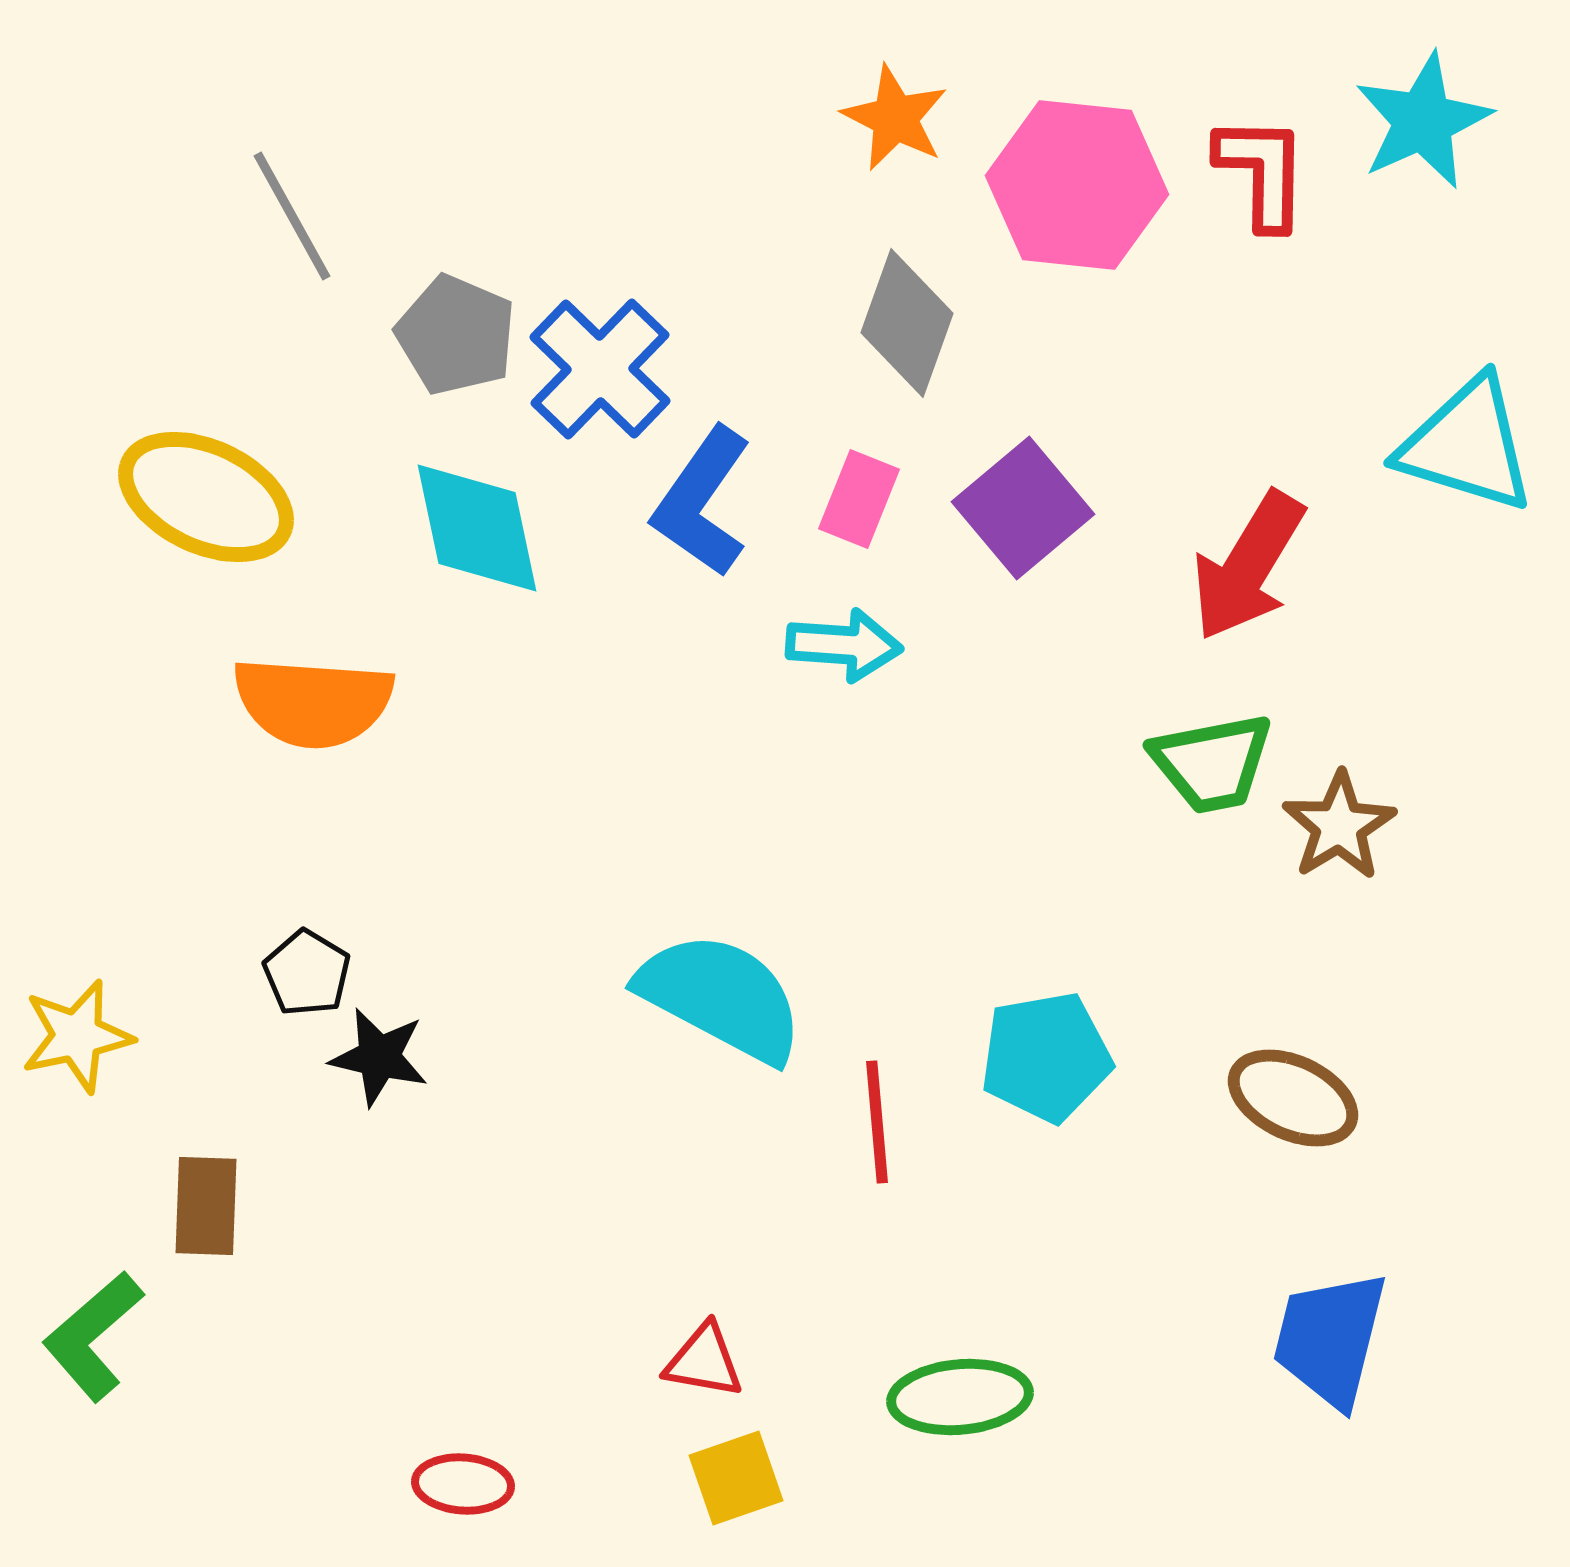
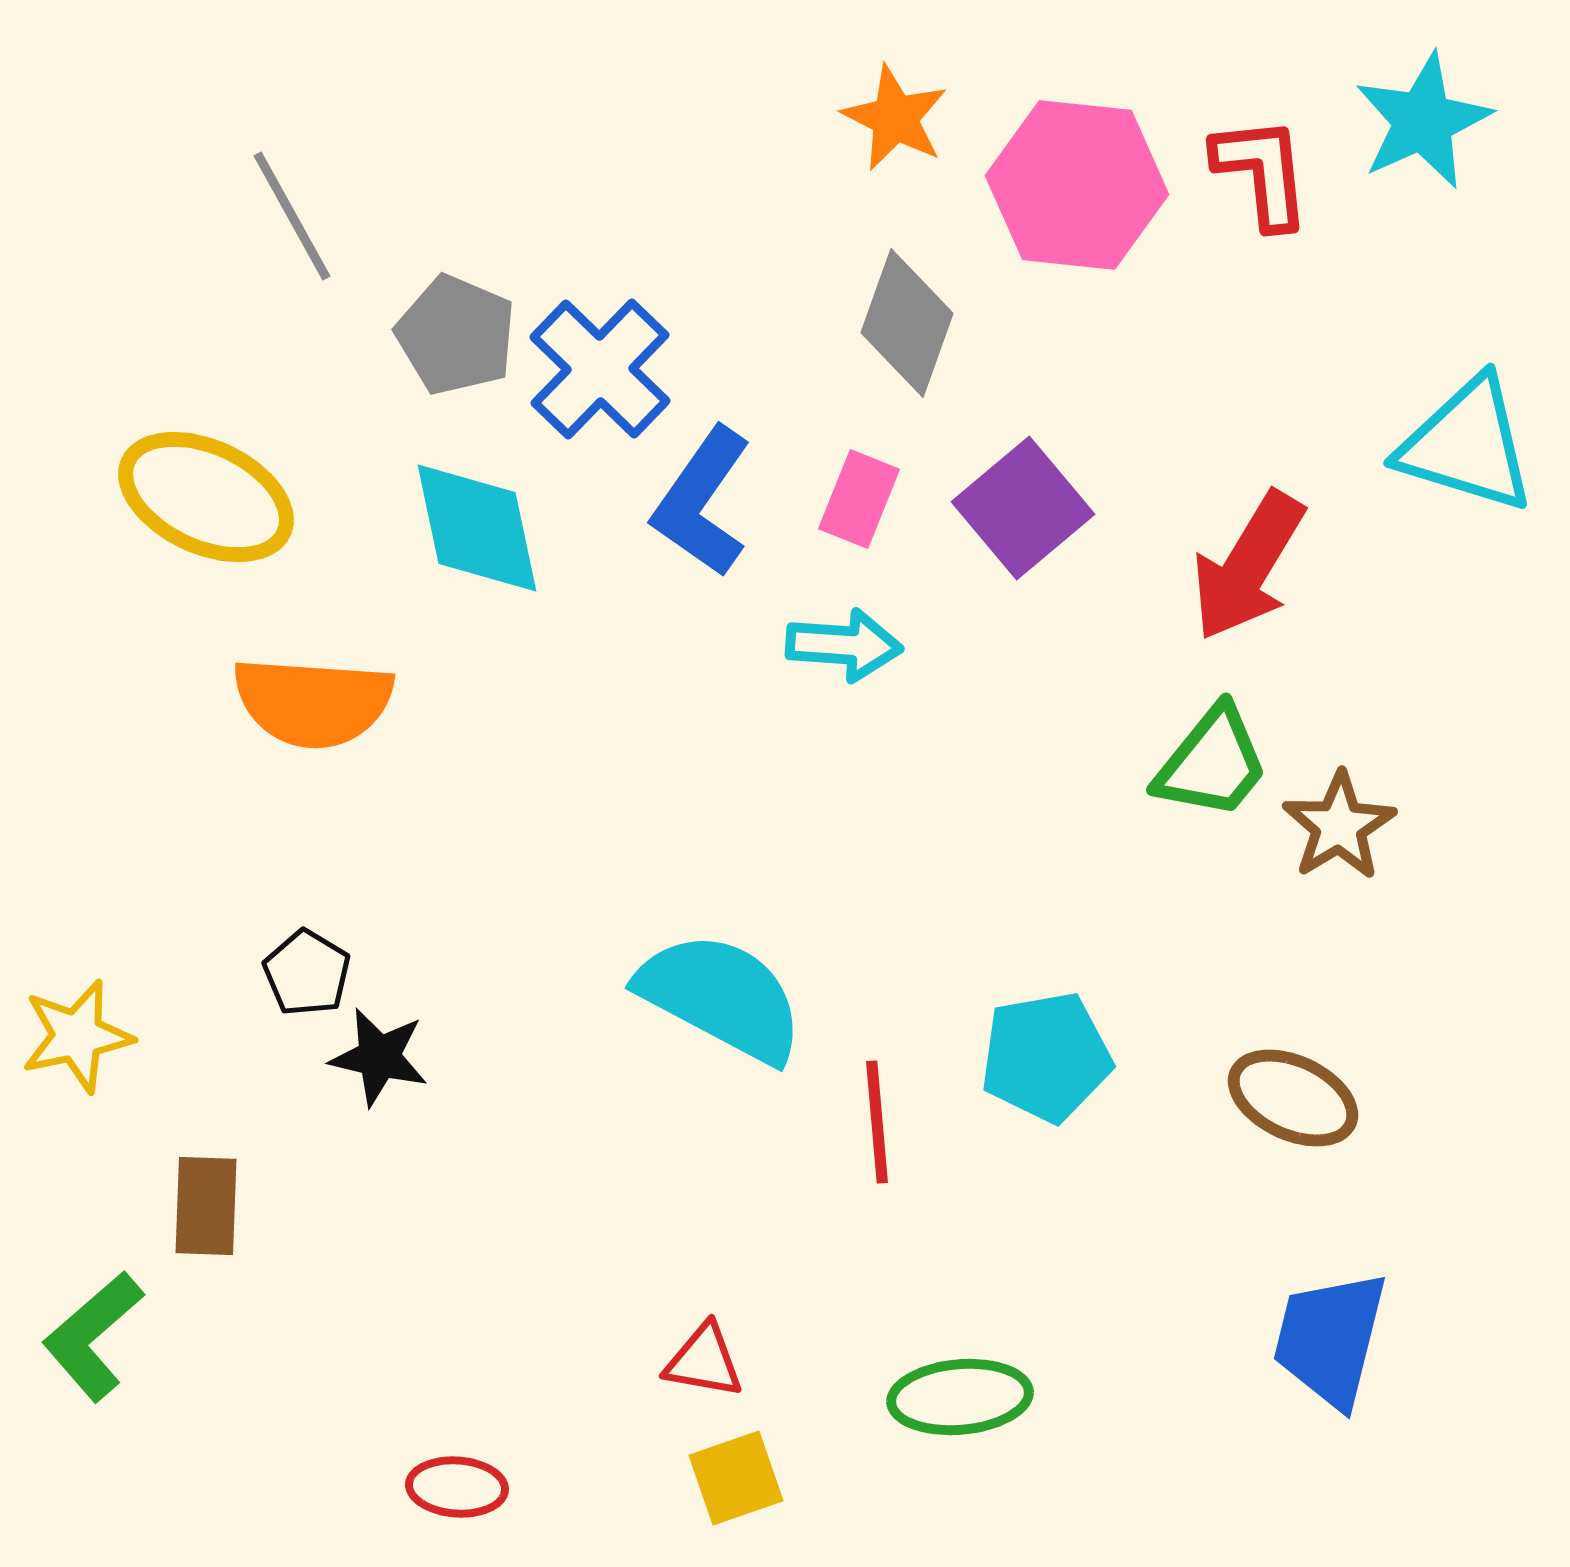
red L-shape: rotated 7 degrees counterclockwise
green trapezoid: rotated 40 degrees counterclockwise
red ellipse: moved 6 px left, 3 px down
